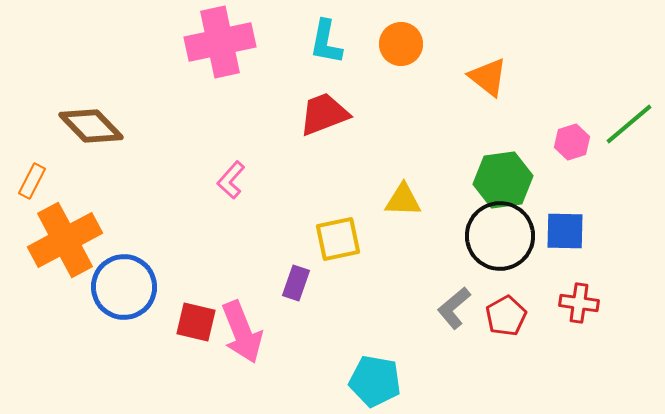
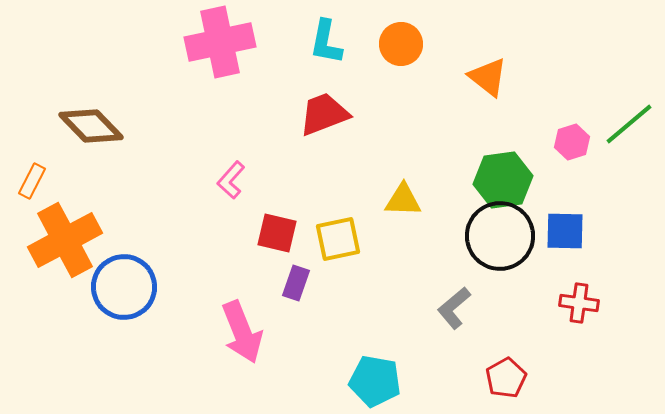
red pentagon: moved 62 px down
red square: moved 81 px right, 89 px up
